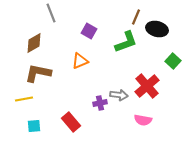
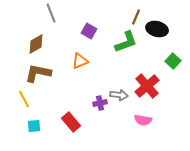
brown diamond: moved 2 px right, 1 px down
yellow line: rotated 72 degrees clockwise
